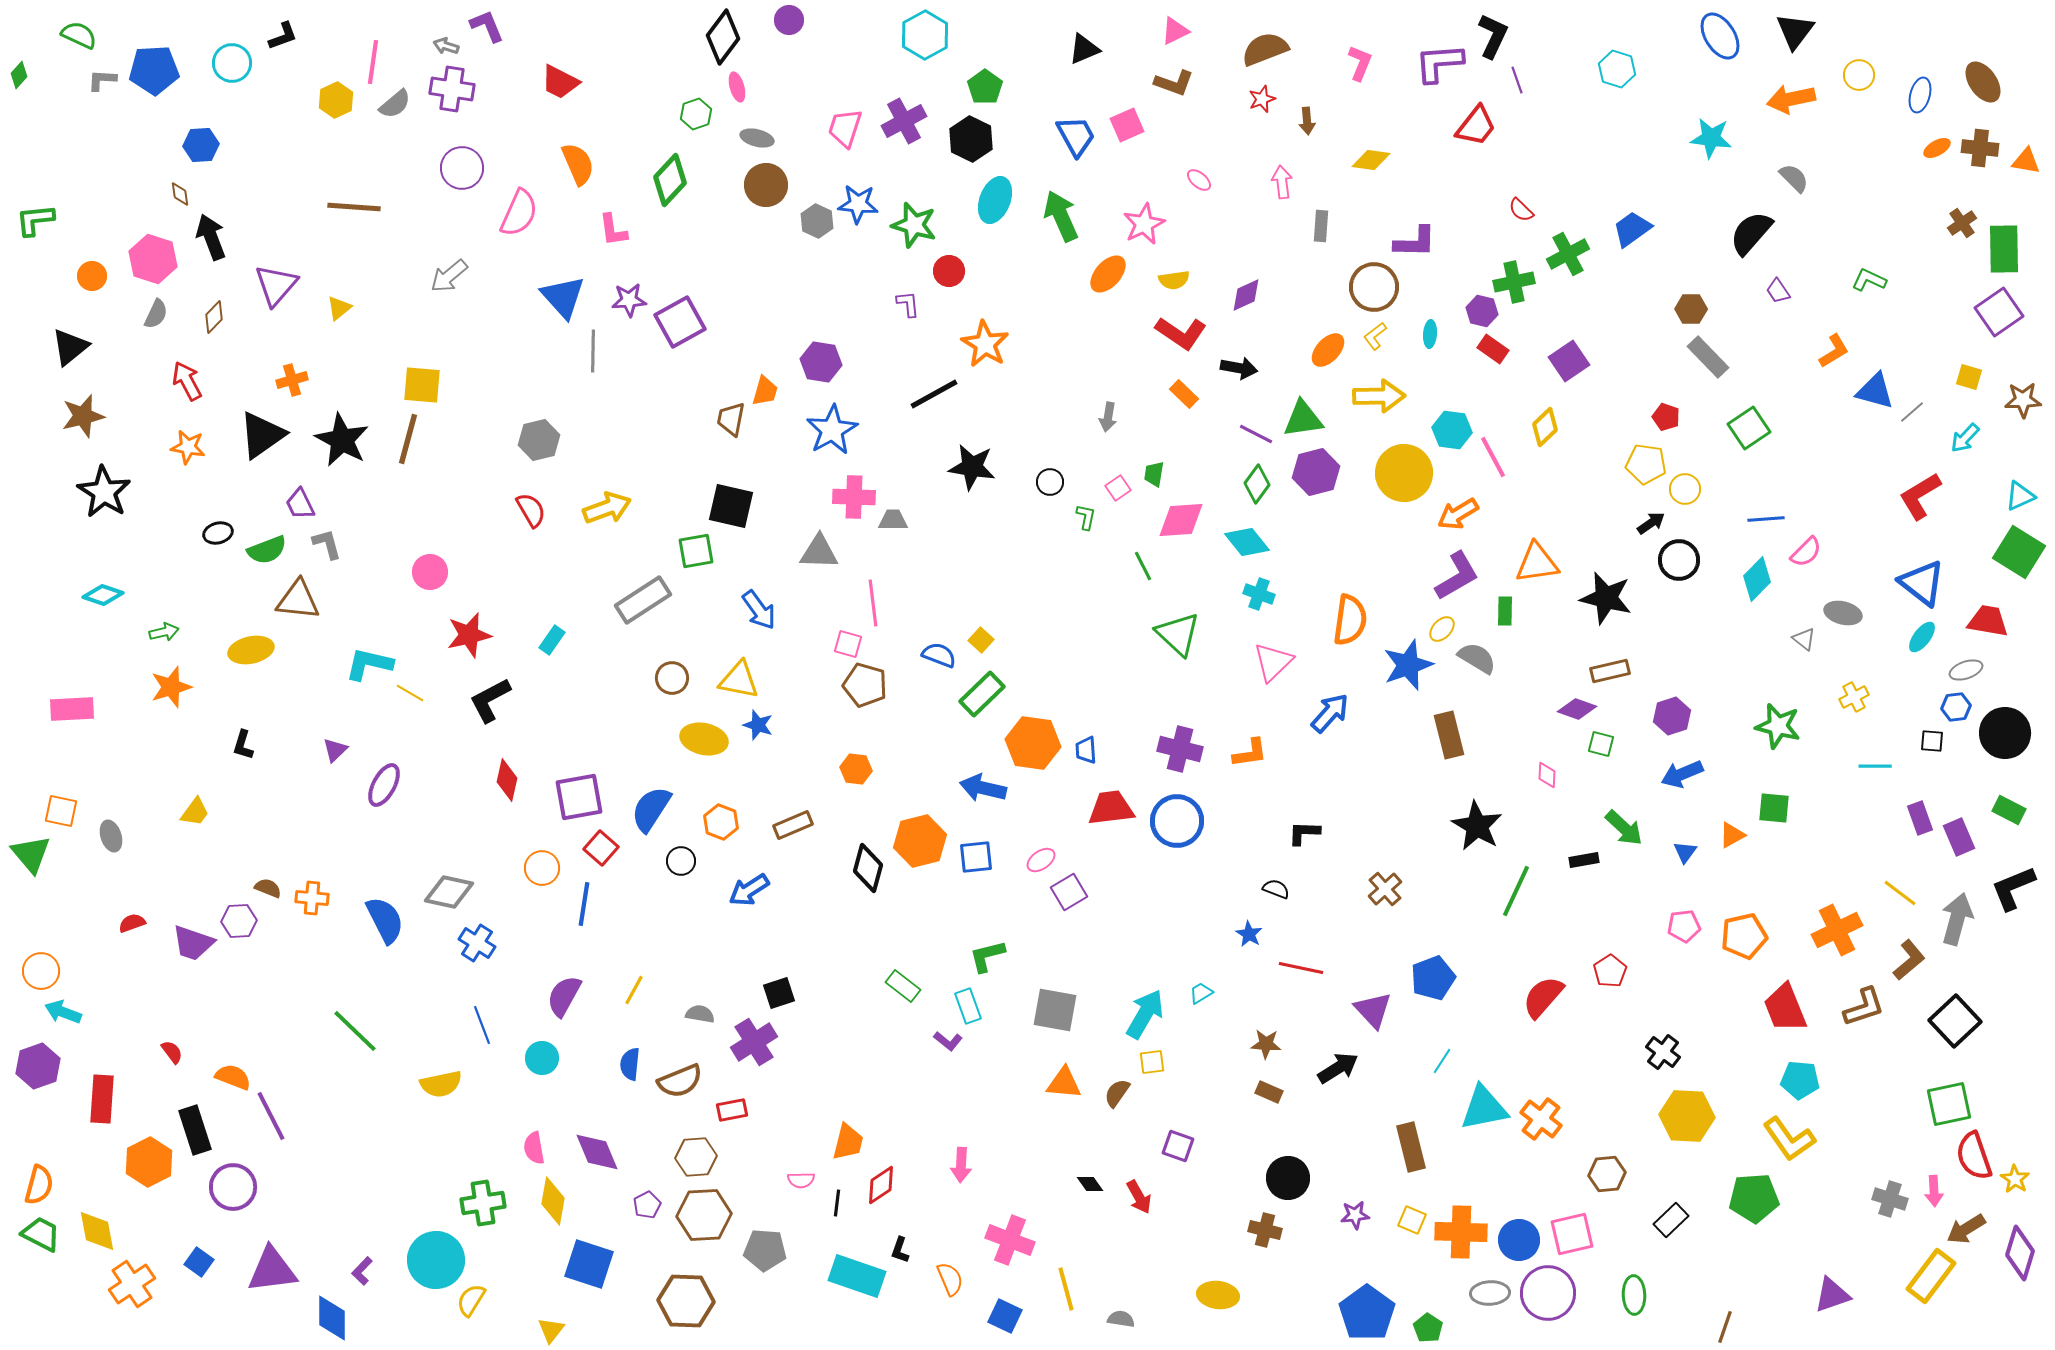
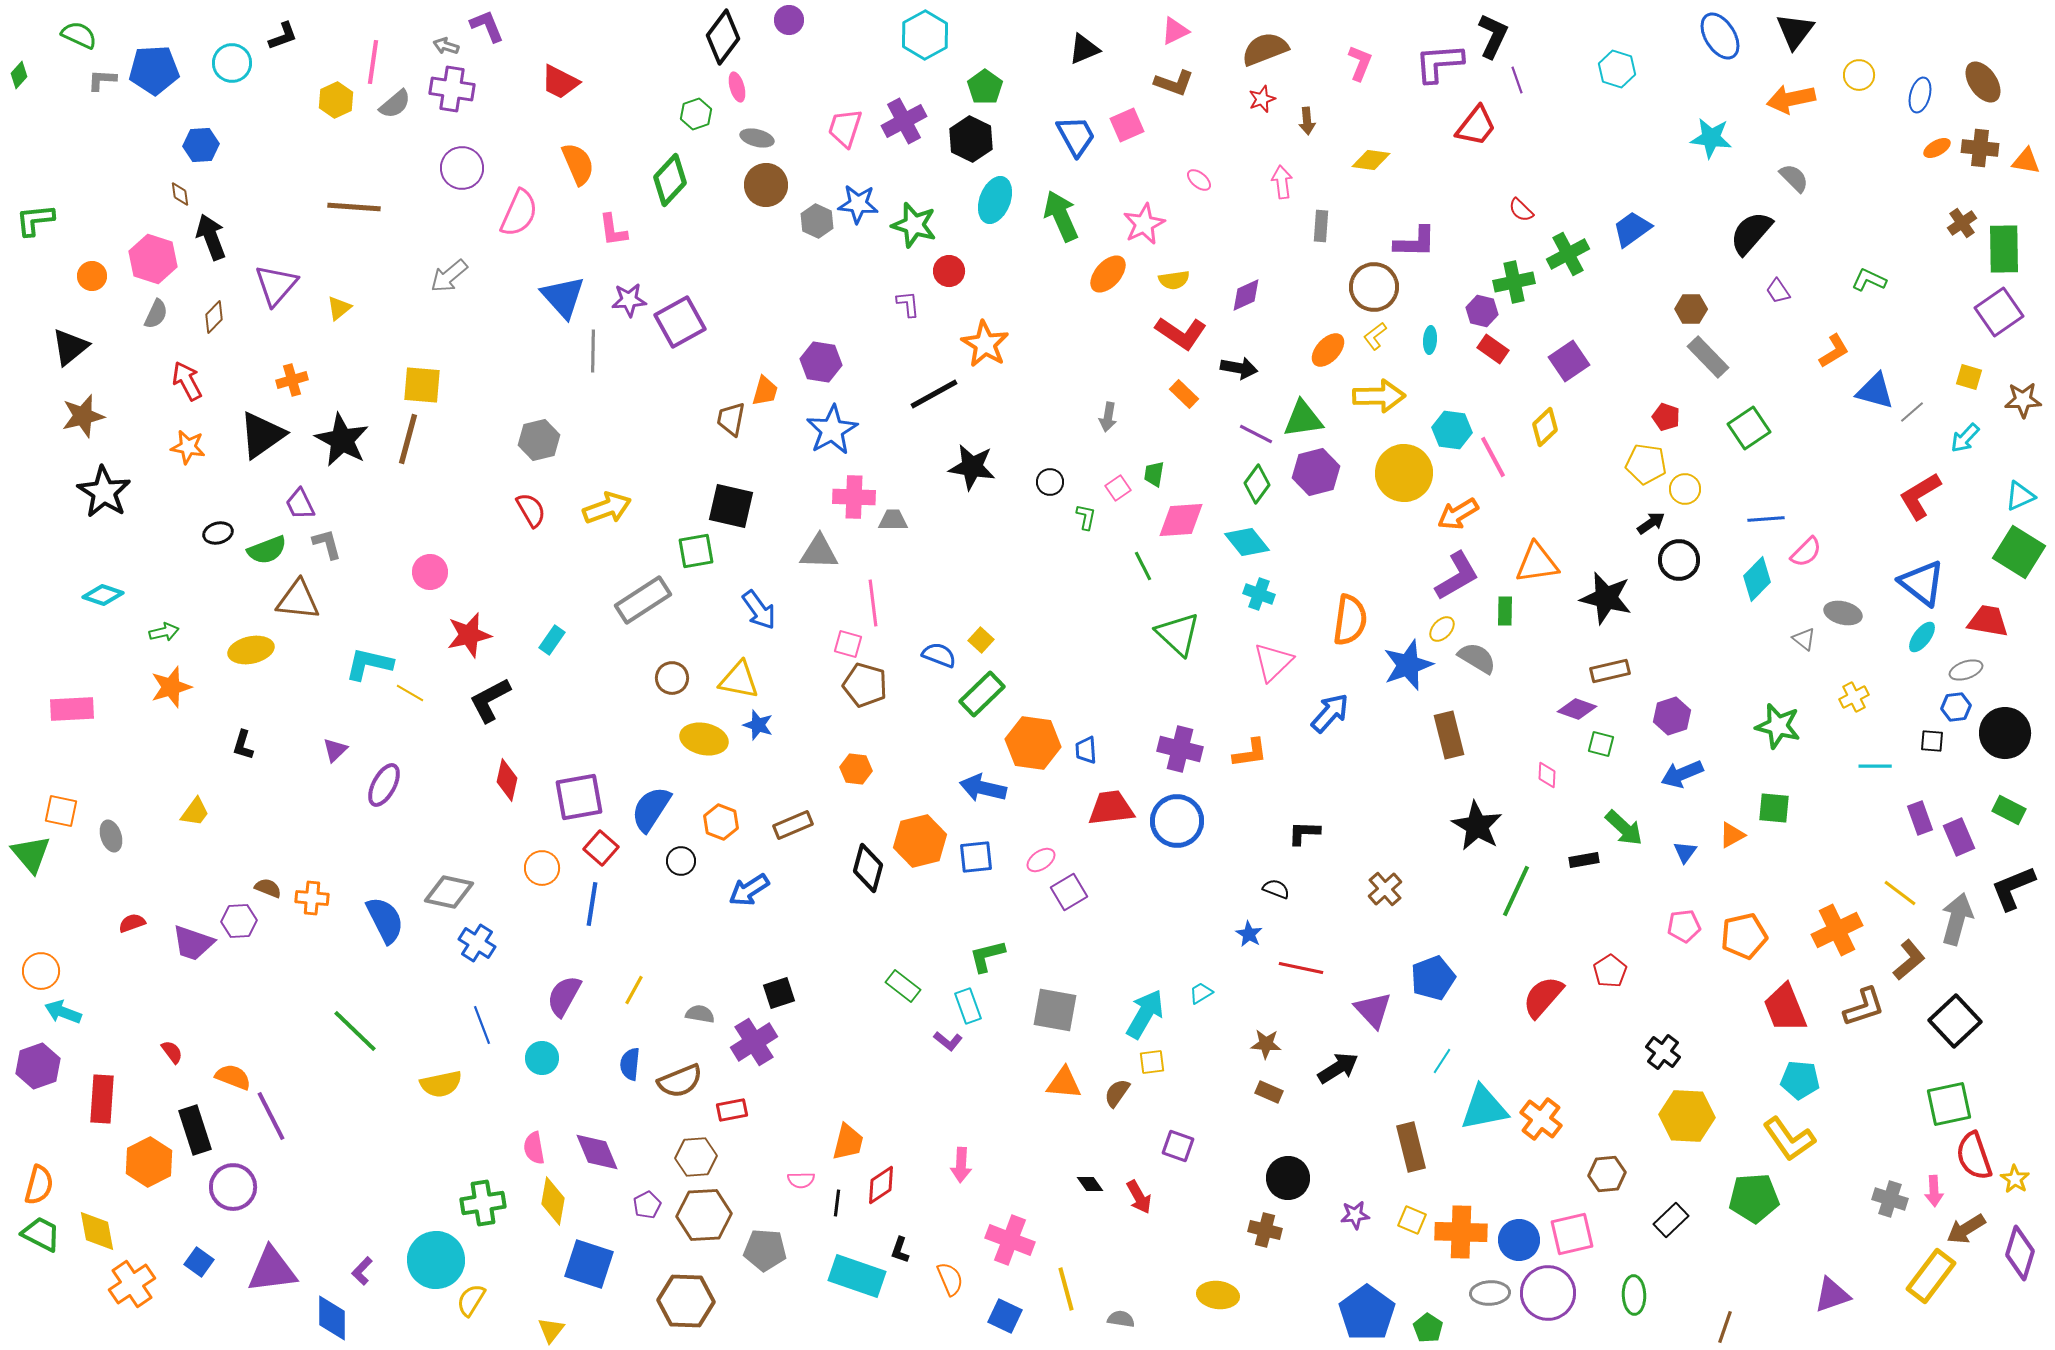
cyan ellipse at (1430, 334): moved 6 px down
blue line at (584, 904): moved 8 px right
